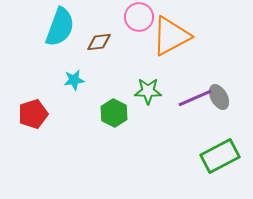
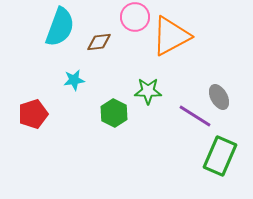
pink circle: moved 4 px left
purple line: moved 18 px down; rotated 56 degrees clockwise
green rectangle: rotated 39 degrees counterclockwise
